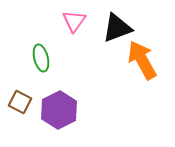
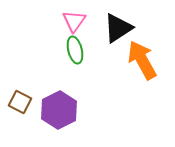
black triangle: moved 1 px right; rotated 12 degrees counterclockwise
green ellipse: moved 34 px right, 8 px up
